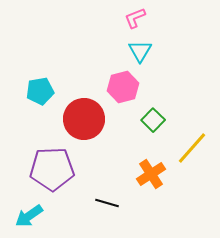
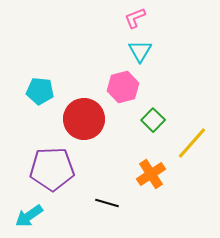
cyan pentagon: rotated 16 degrees clockwise
yellow line: moved 5 px up
